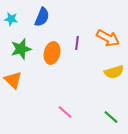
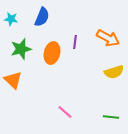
purple line: moved 2 px left, 1 px up
green line: rotated 35 degrees counterclockwise
